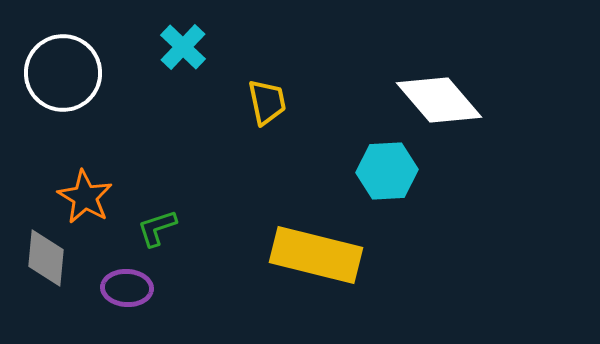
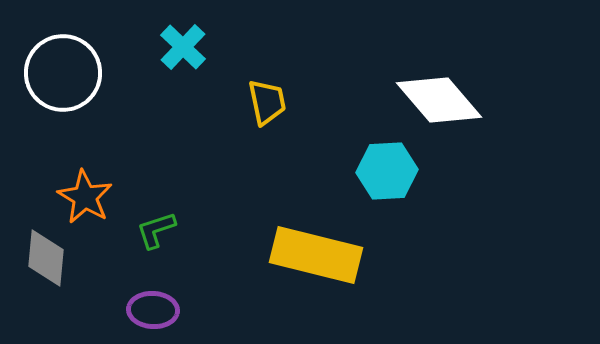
green L-shape: moved 1 px left, 2 px down
purple ellipse: moved 26 px right, 22 px down
